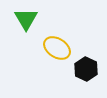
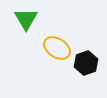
black hexagon: moved 6 px up; rotated 15 degrees clockwise
